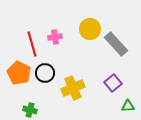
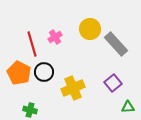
pink cross: rotated 24 degrees counterclockwise
black circle: moved 1 px left, 1 px up
green triangle: moved 1 px down
